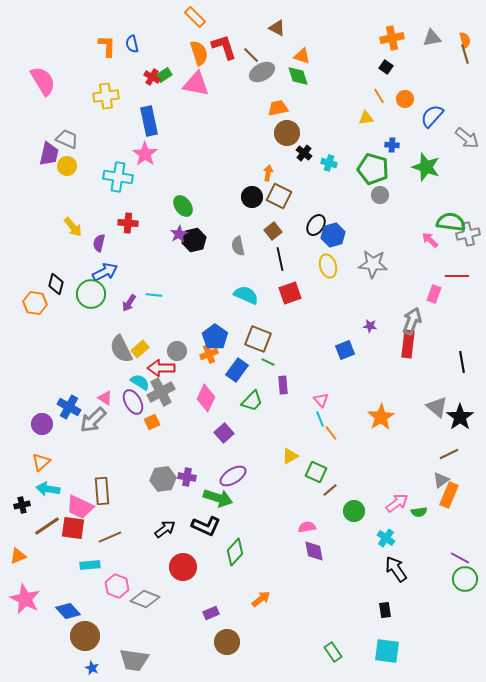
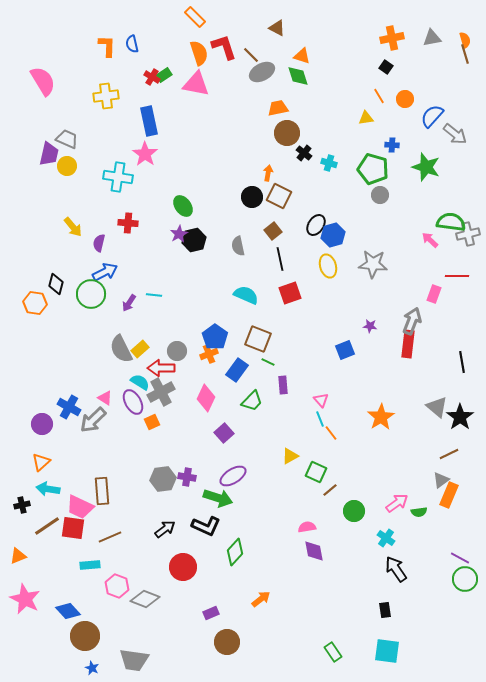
gray arrow at (467, 138): moved 12 px left, 4 px up
